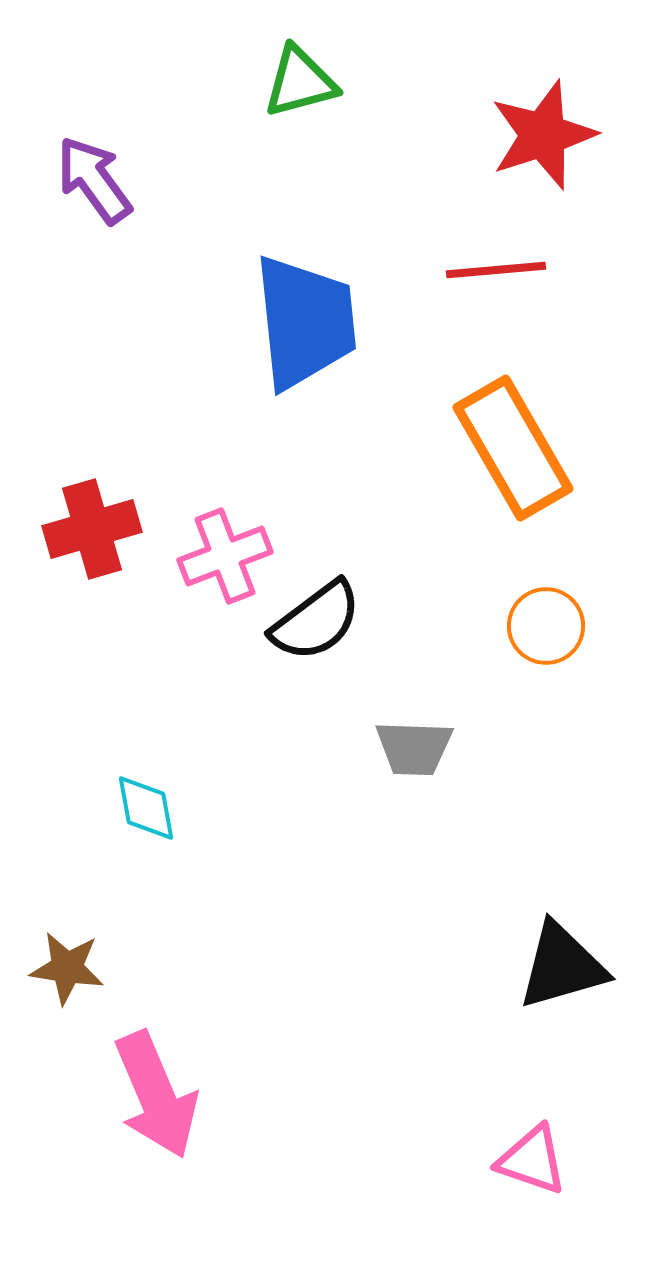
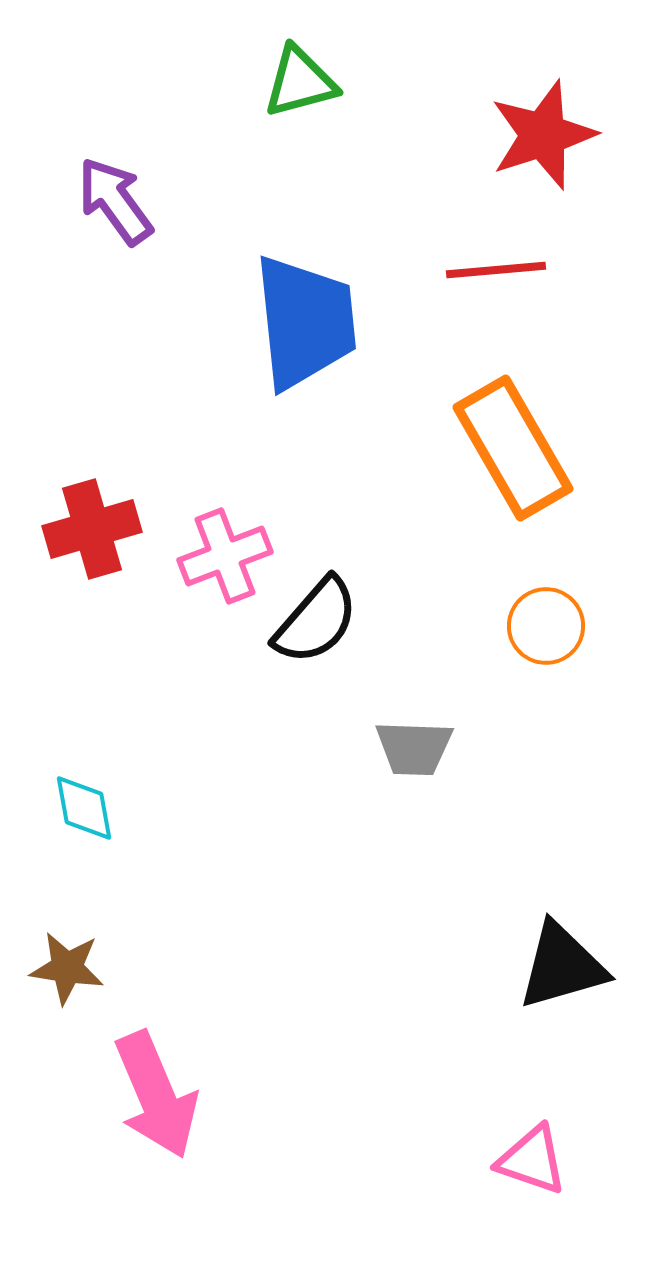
purple arrow: moved 21 px right, 21 px down
black semicircle: rotated 12 degrees counterclockwise
cyan diamond: moved 62 px left
